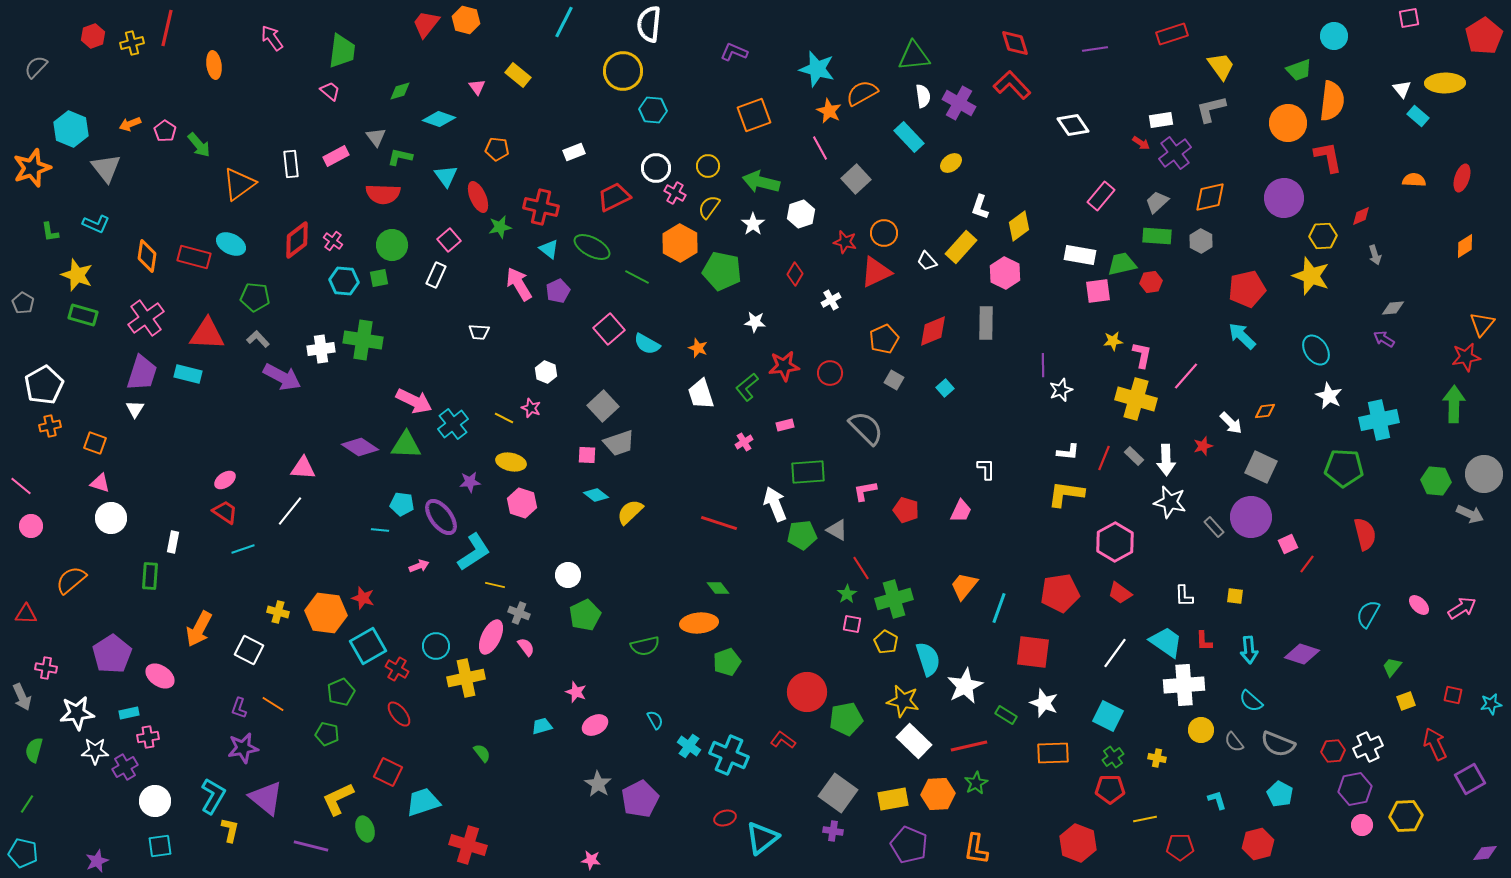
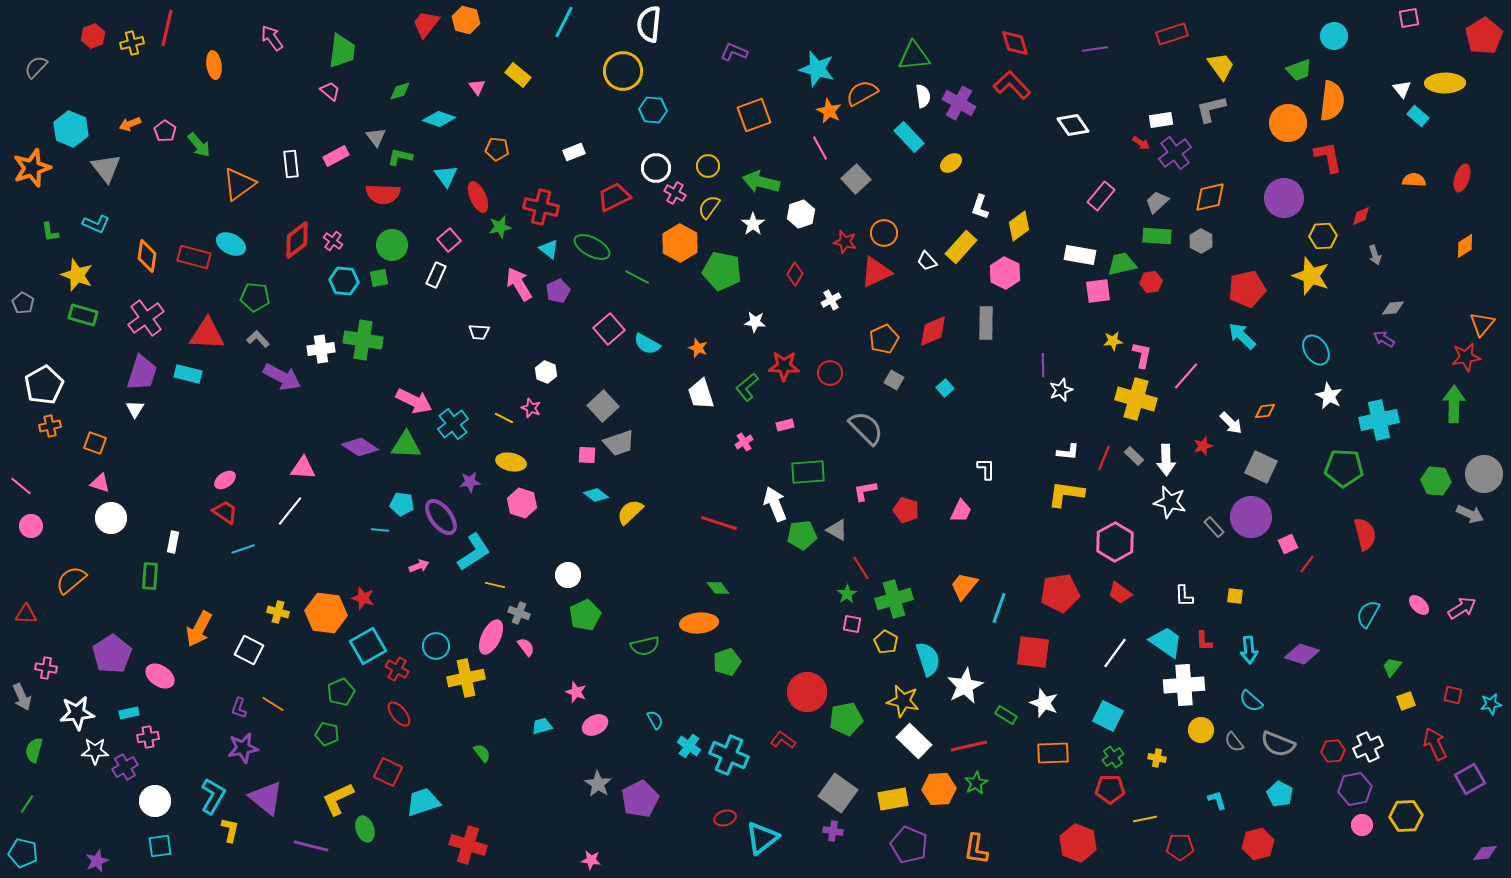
red star at (784, 366): rotated 8 degrees clockwise
orange hexagon at (938, 794): moved 1 px right, 5 px up
